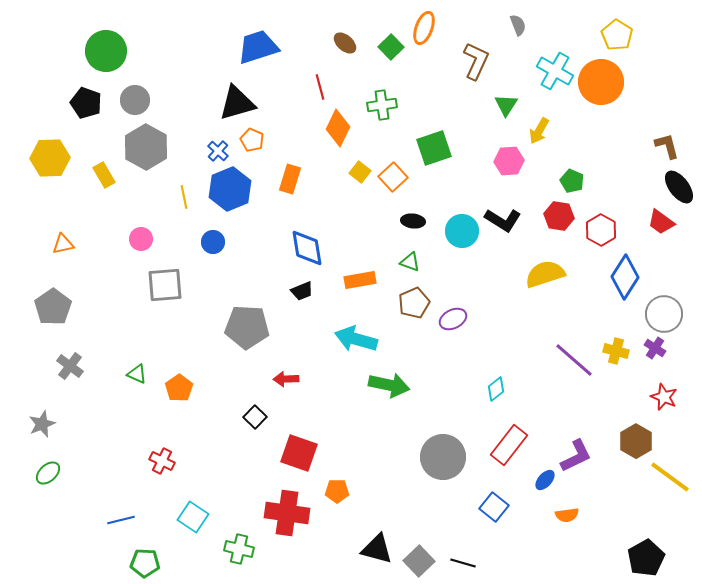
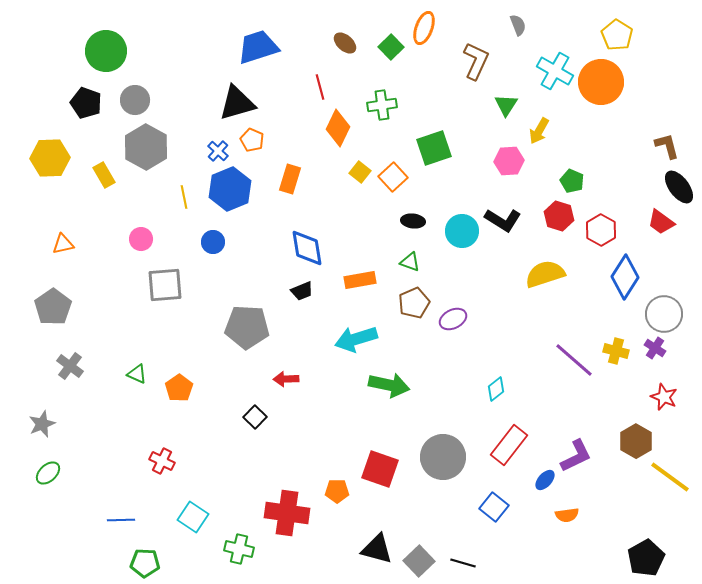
red hexagon at (559, 216): rotated 8 degrees clockwise
cyan arrow at (356, 339): rotated 33 degrees counterclockwise
red square at (299, 453): moved 81 px right, 16 px down
blue line at (121, 520): rotated 12 degrees clockwise
